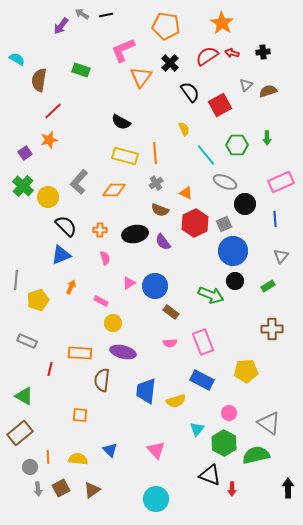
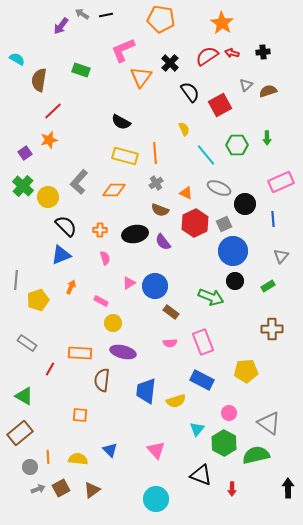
orange pentagon at (166, 26): moved 5 px left, 7 px up
gray ellipse at (225, 182): moved 6 px left, 6 px down
blue line at (275, 219): moved 2 px left
green arrow at (211, 295): moved 2 px down
gray rectangle at (27, 341): moved 2 px down; rotated 12 degrees clockwise
red line at (50, 369): rotated 16 degrees clockwise
black triangle at (210, 475): moved 9 px left
gray arrow at (38, 489): rotated 104 degrees counterclockwise
